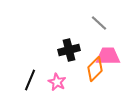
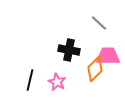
black cross: rotated 25 degrees clockwise
black line: rotated 10 degrees counterclockwise
